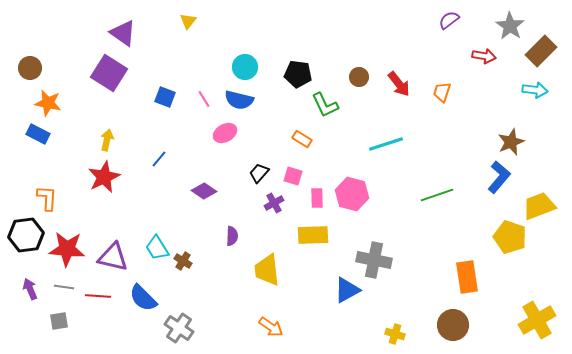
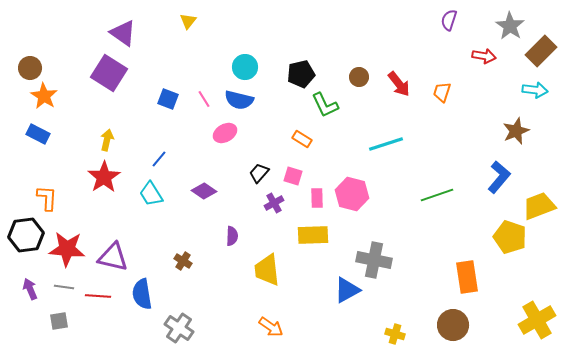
purple semicircle at (449, 20): rotated 35 degrees counterclockwise
black pentagon at (298, 74): moved 3 px right; rotated 20 degrees counterclockwise
blue square at (165, 97): moved 3 px right, 2 px down
orange star at (48, 103): moved 4 px left, 7 px up; rotated 20 degrees clockwise
brown star at (511, 142): moved 5 px right, 11 px up
red star at (104, 177): rotated 8 degrees counterclockwise
cyan trapezoid at (157, 248): moved 6 px left, 54 px up
blue semicircle at (143, 298): moved 1 px left, 4 px up; rotated 36 degrees clockwise
